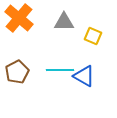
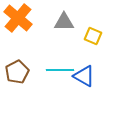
orange cross: moved 1 px left
